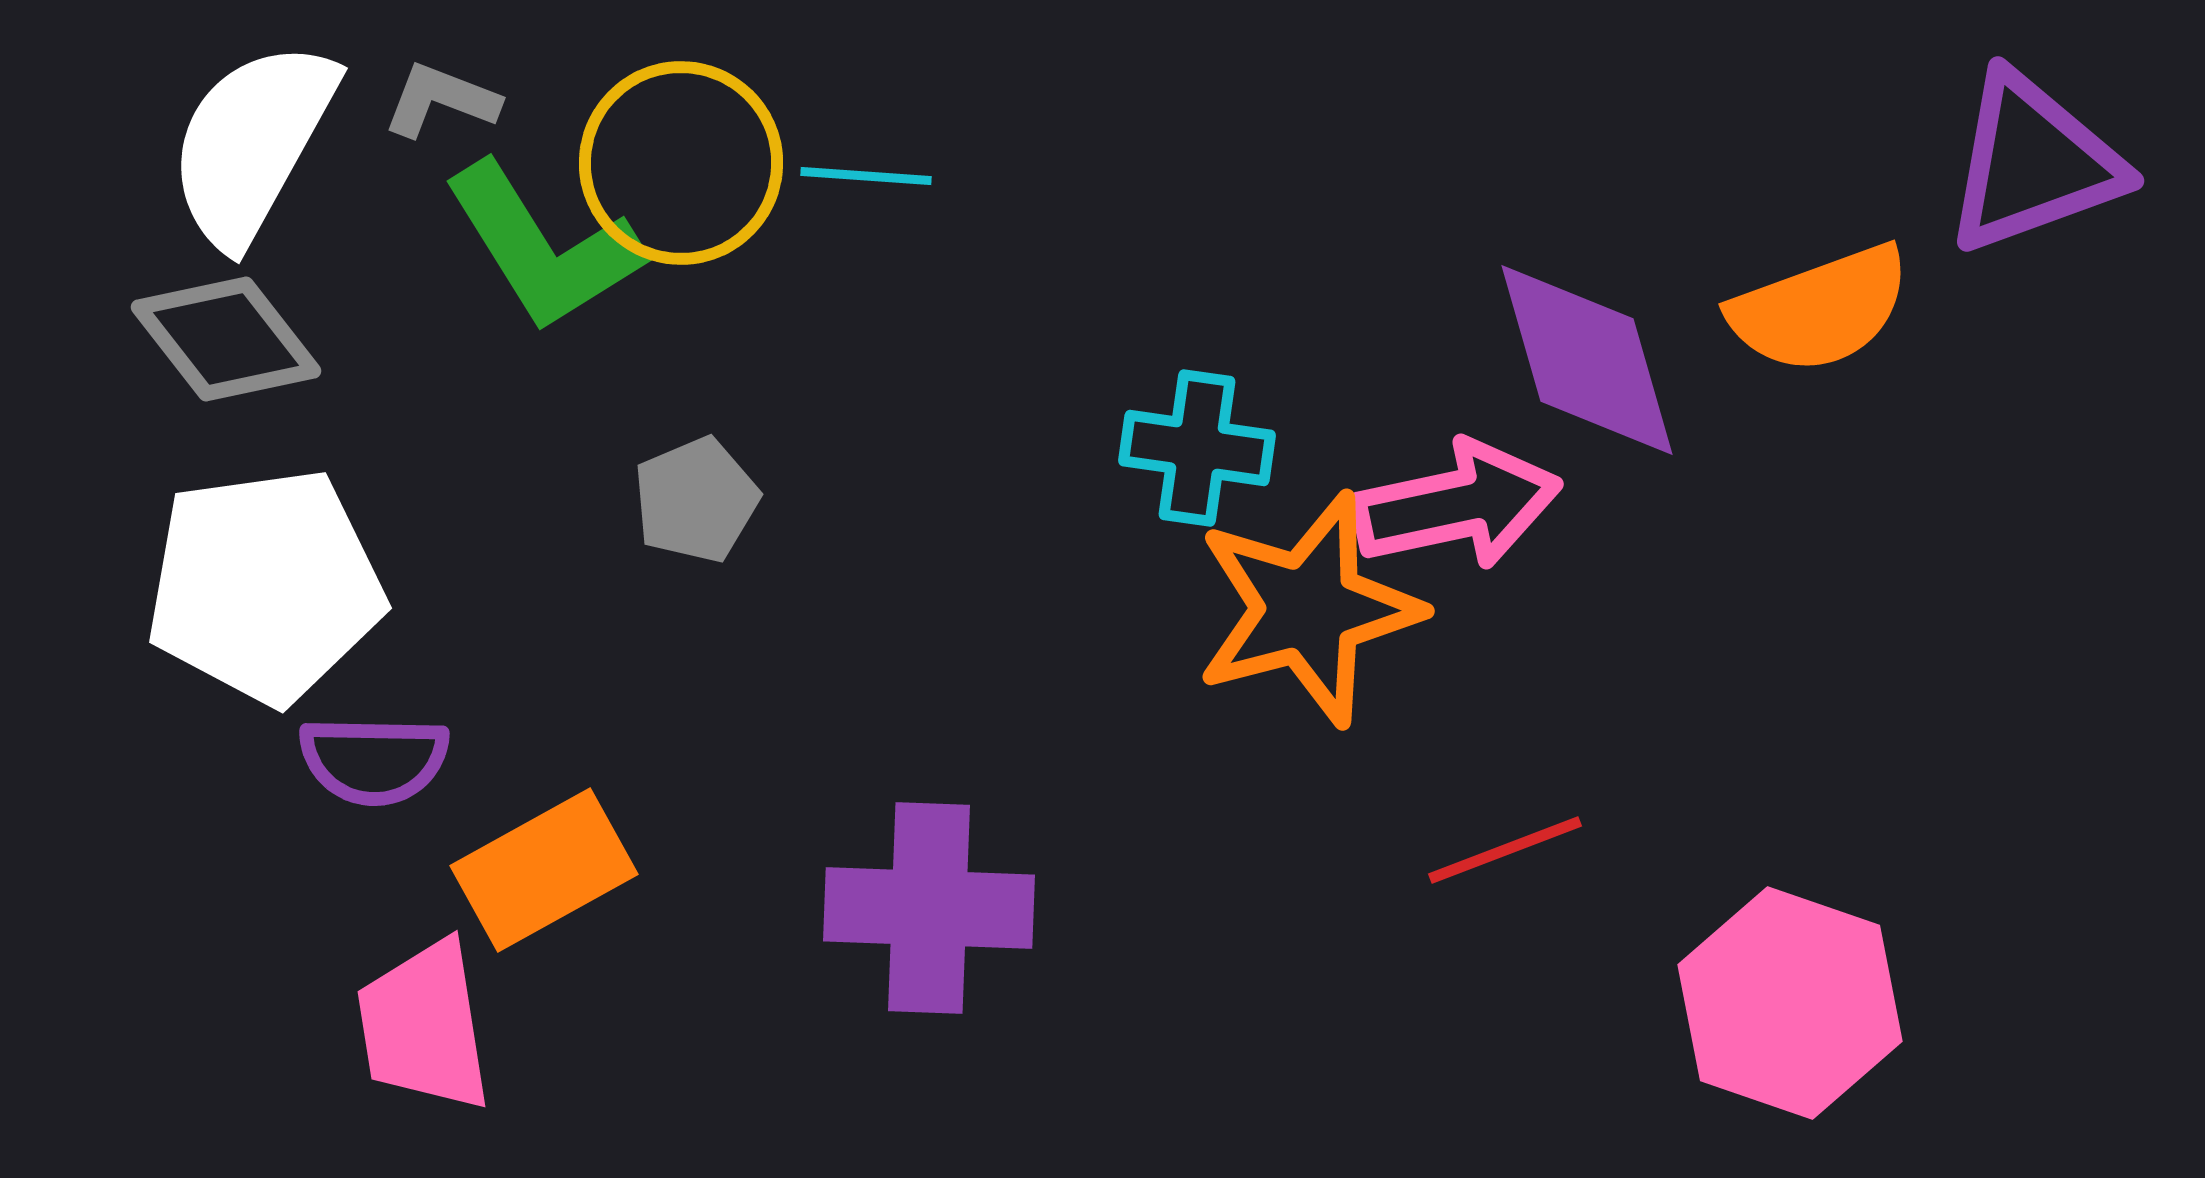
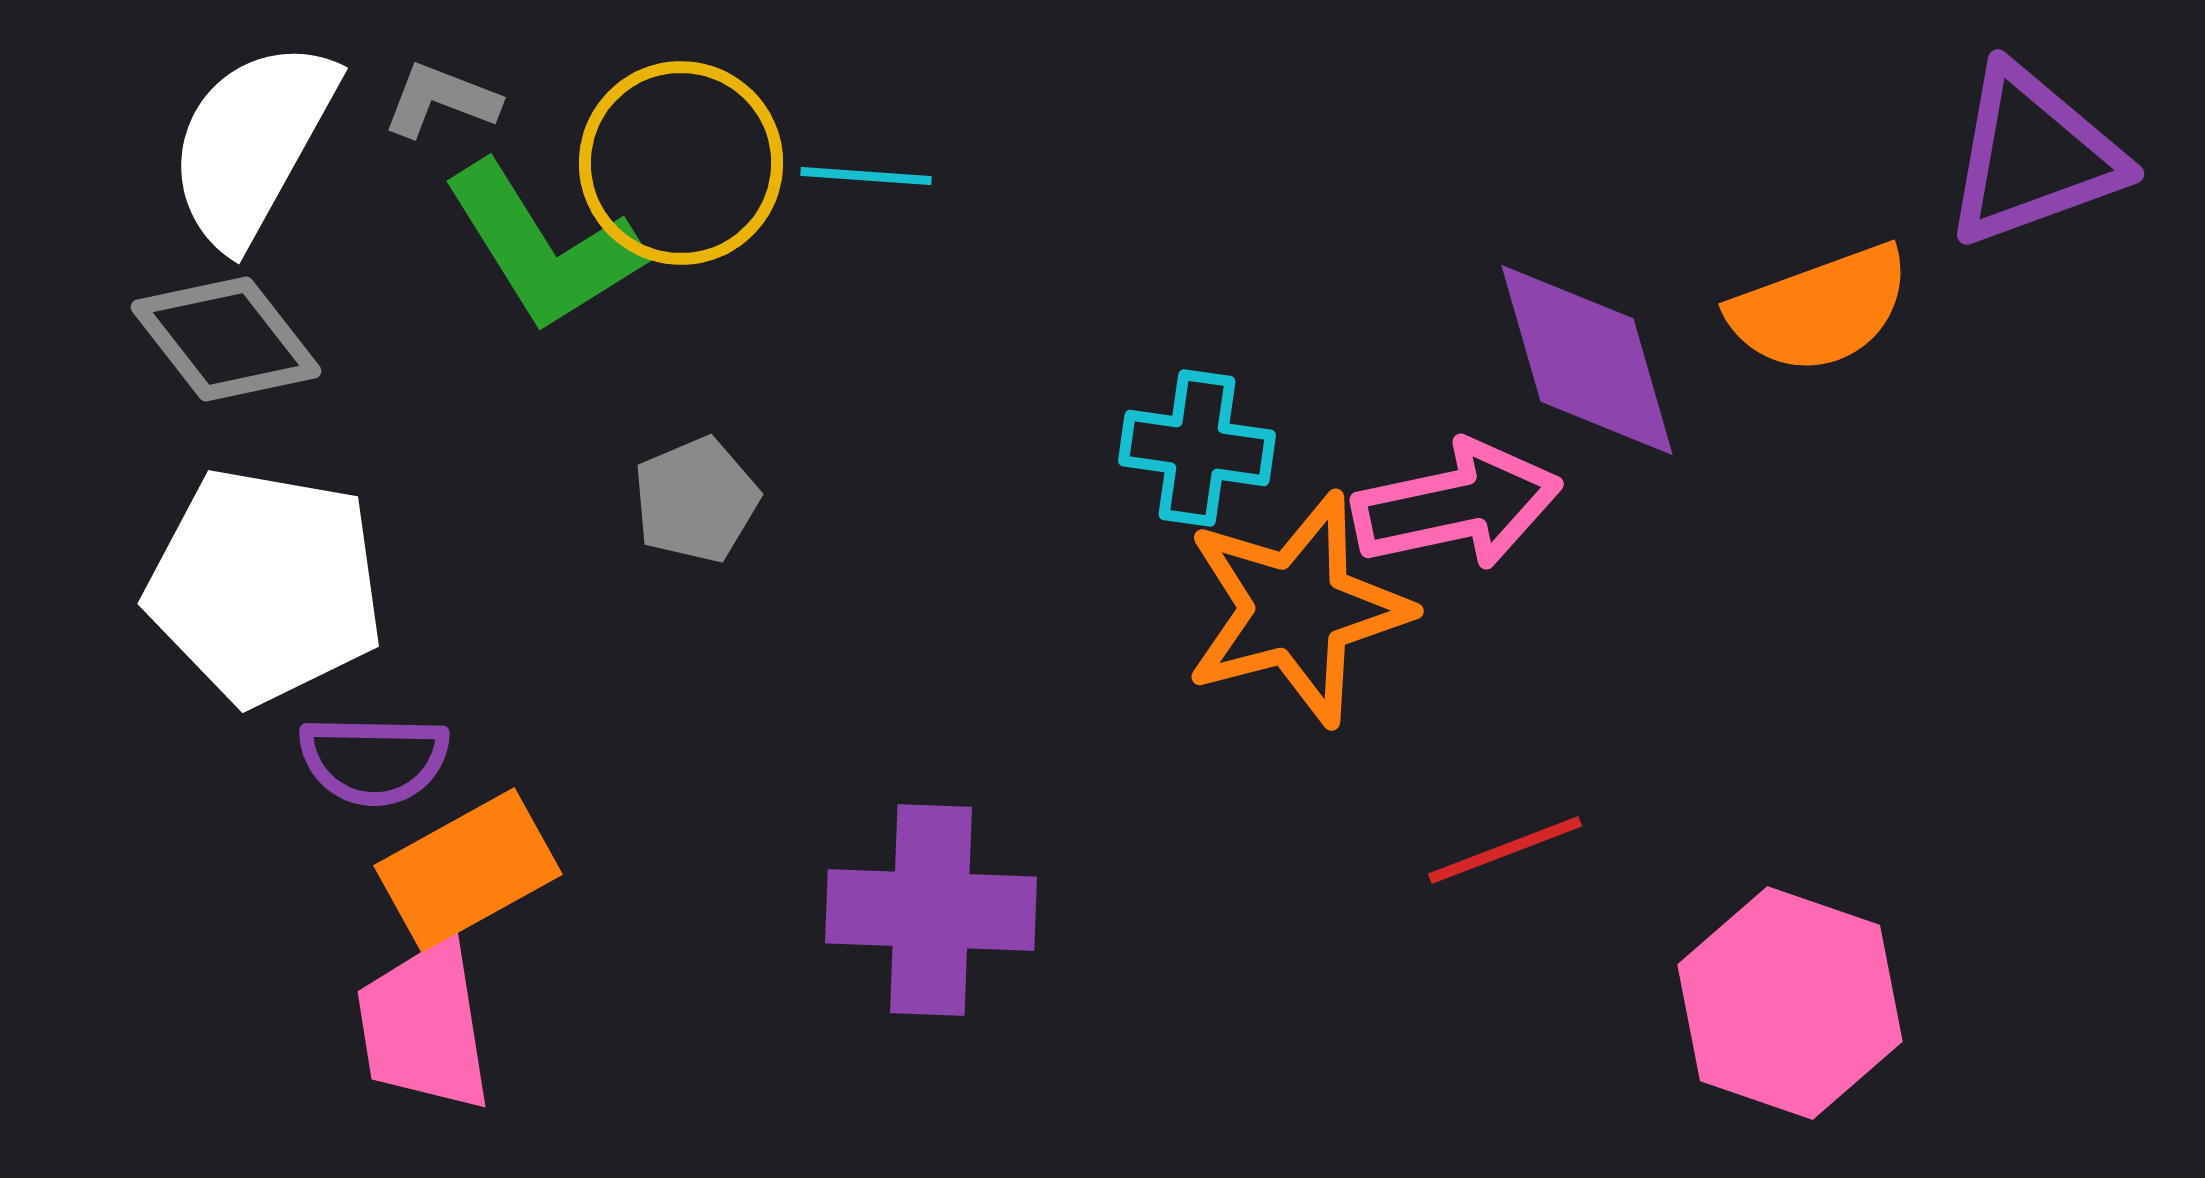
purple triangle: moved 7 px up
white pentagon: rotated 18 degrees clockwise
orange star: moved 11 px left
orange rectangle: moved 76 px left
purple cross: moved 2 px right, 2 px down
